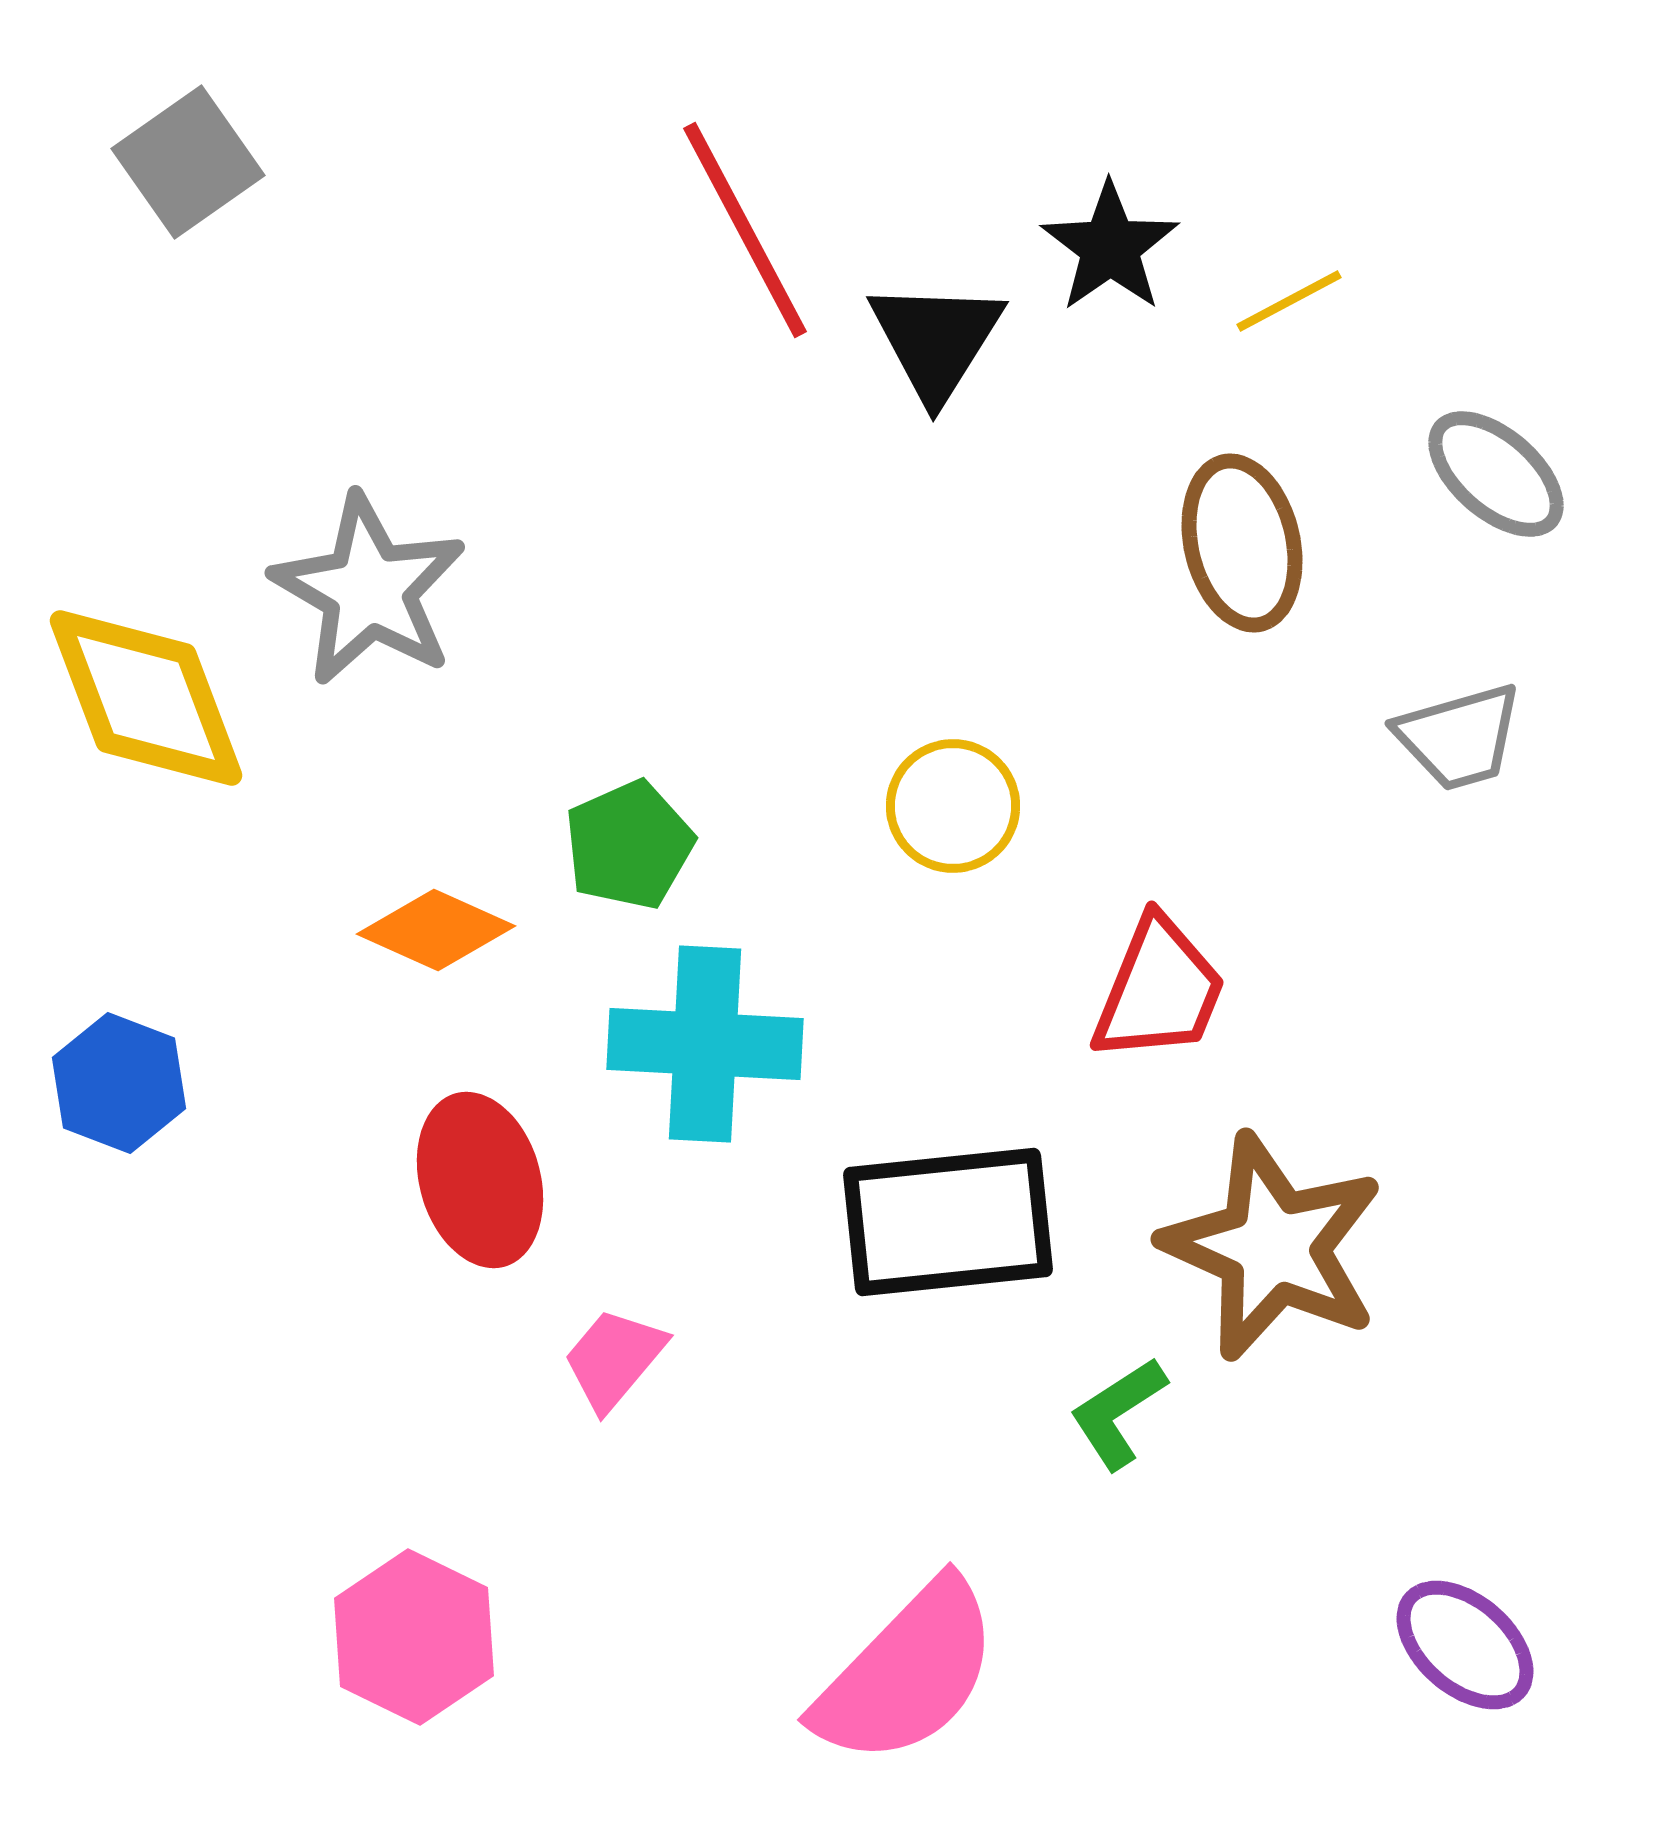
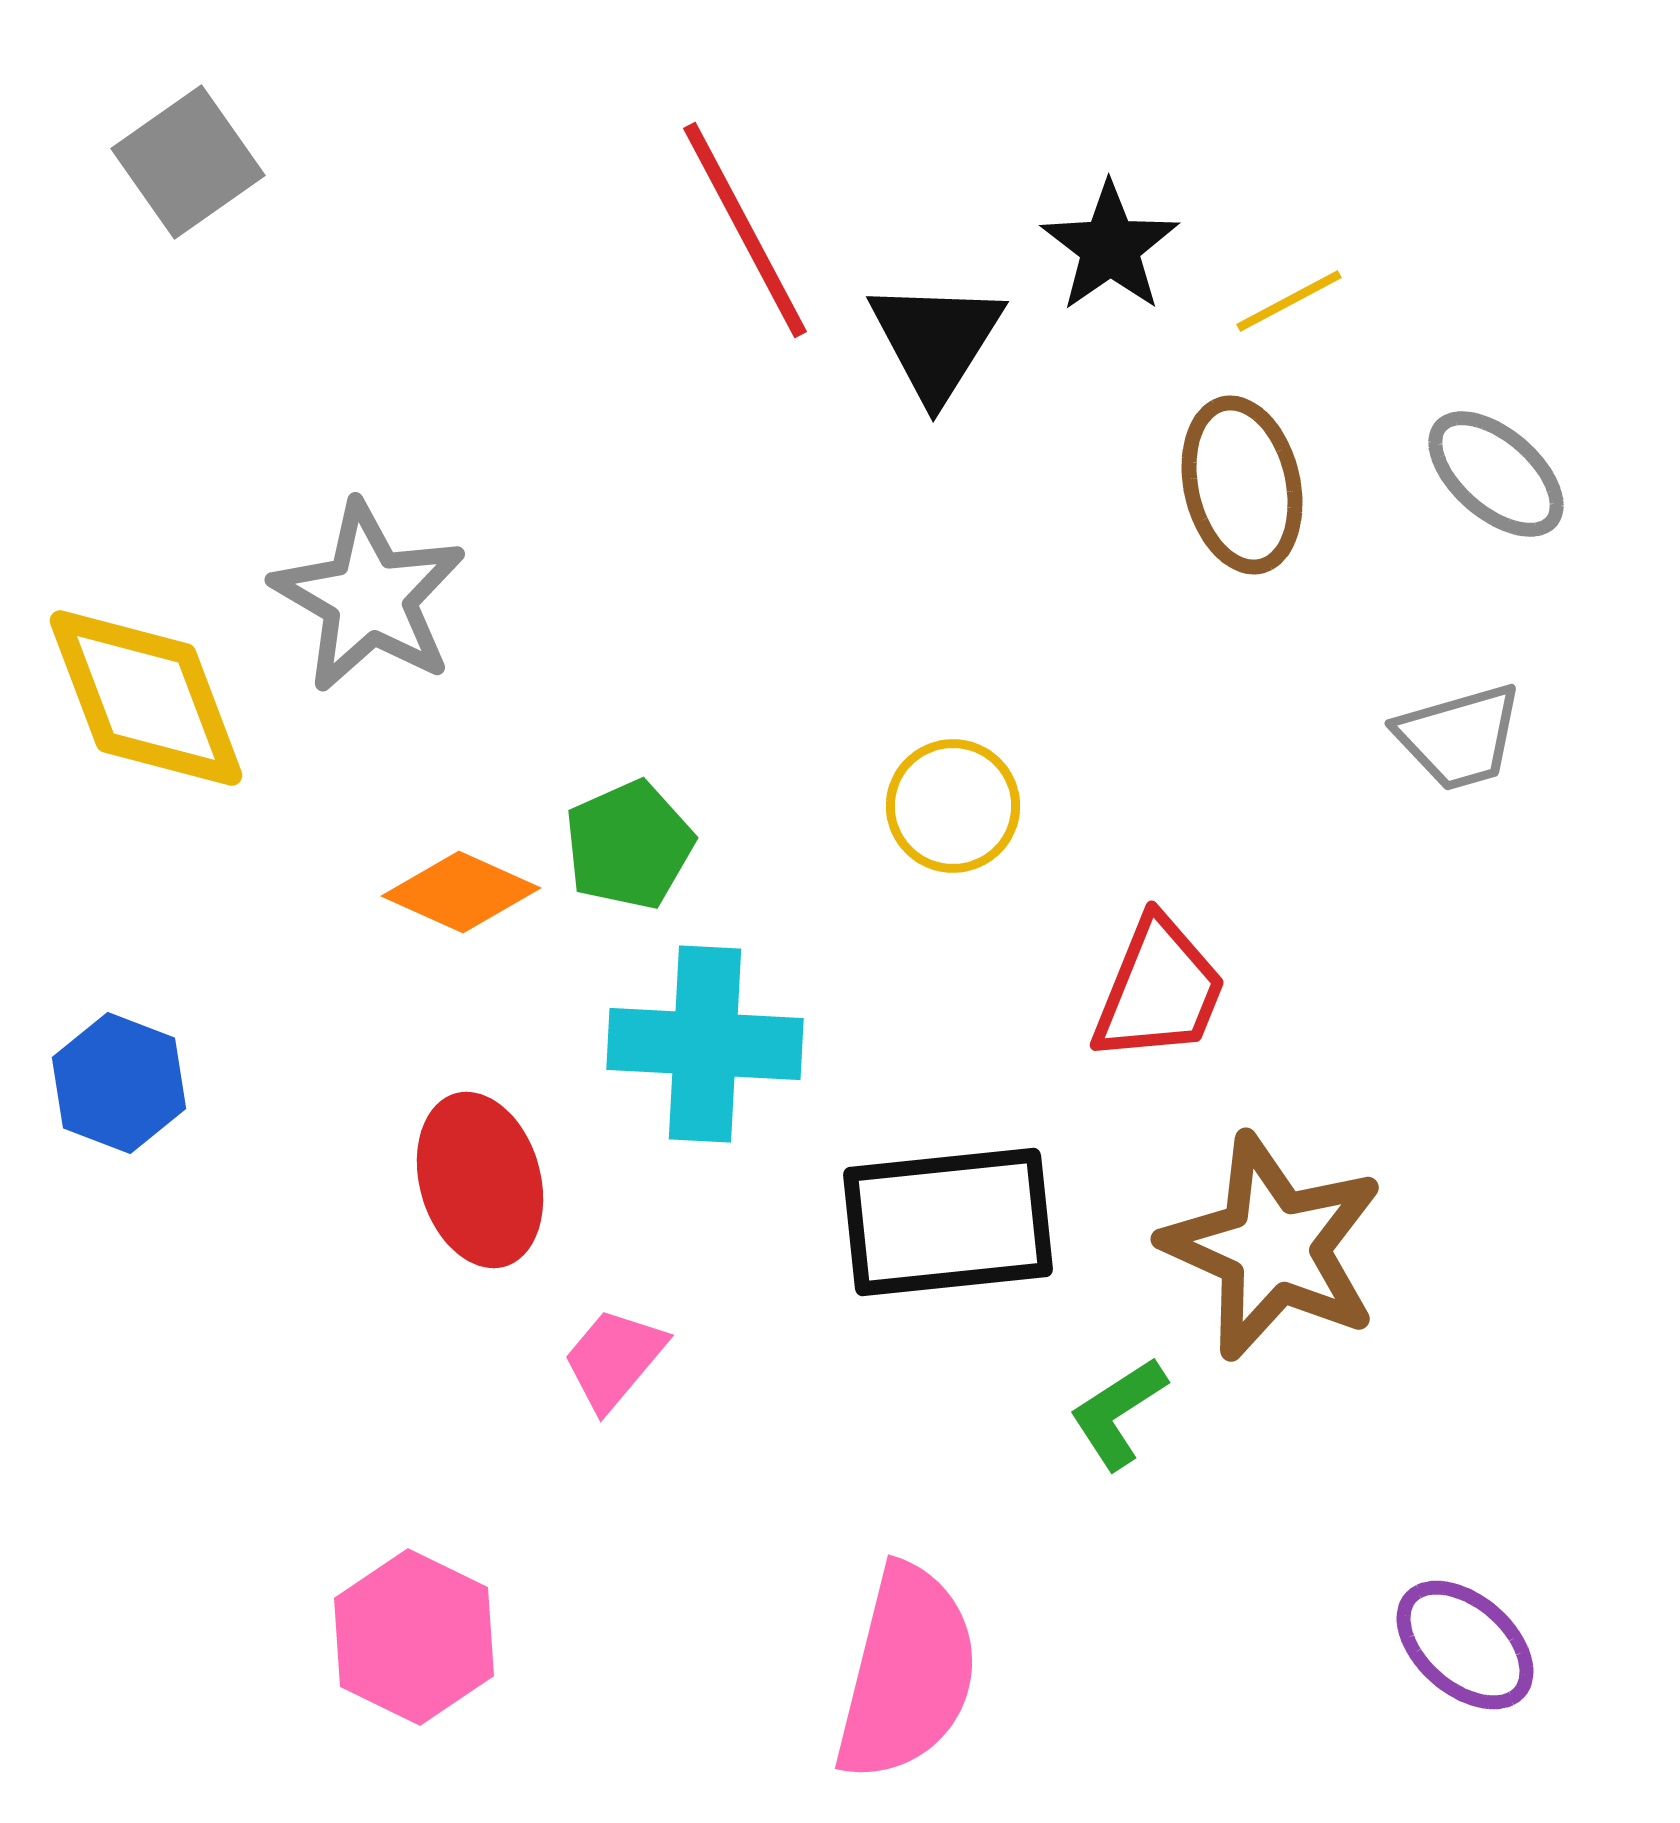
brown ellipse: moved 58 px up
gray star: moved 7 px down
orange diamond: moved 25 px right, 38 px up
pink semicircle: rotated 30 degrees counterclockwise
